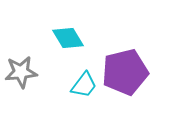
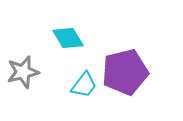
gray star: moved 2 px right; rotated 8 degrees counterclockwise
